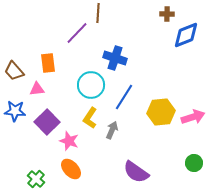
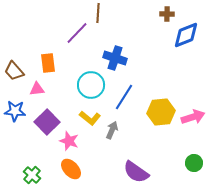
yellow L-shape: rotated 85 degrees counterclockwise
green cross: moved 4 px left, 4 px up
